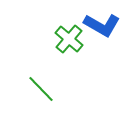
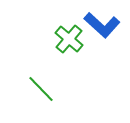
blue L-shape: rotated 12 degrees clockwise
